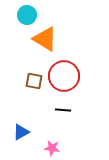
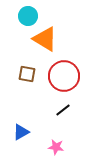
cyan circle: moved 1 px right, 1 px down
brown square: moved 7 px left, 7 px up
black line: rotated 42 degrees counterclockwise
pink star: moved 4 px right, 1 px up
